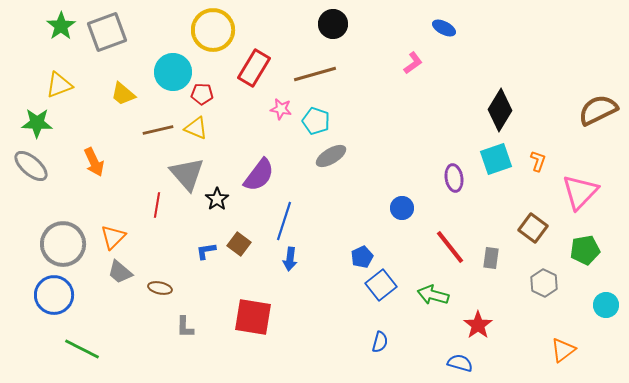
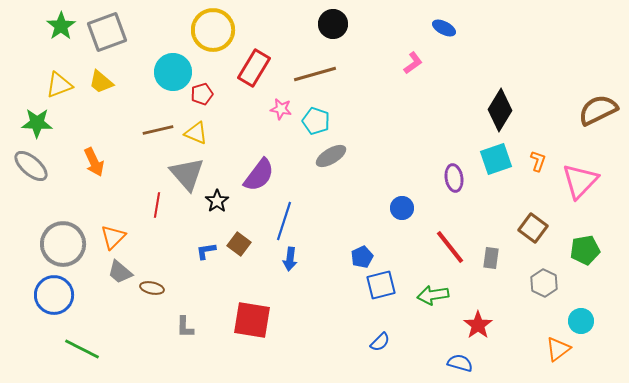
yellow trapezoid at (123, 94): moved 22 px left, 12 px up
red pentagon at (202, 94): rotated 20 degrees counterclockwise
yellow triangle at (196, 128): moved 5 px down
pink triangle at (580, 192): moved 11 px up
black star at (217, 199): moved 2 px down
blue square at (381, 285): rotated 24 degrees clockwise
brown ellipse at (160, 288): moved 8 px left
green arrow at (433, 295): rotated 24 degrees counterclockwise
cyan circle at (606, 305): moved 25 px left, 16 px down
red square at (253, 317): moved 1 px left, 3 px down
blue semicircle at (380, 342): rotated 30 degrees clockwise
orange triangle at (563, 350): moved 5 px left, 1 px up
